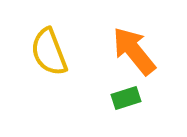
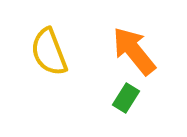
green rectangle: rotated 40 degrees counterclockwise
